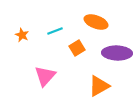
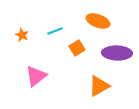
orange ellipse: moved 2 px right, 1 px up
pink triangle: moved 9 px left; rotated 10 degrees clockwise
